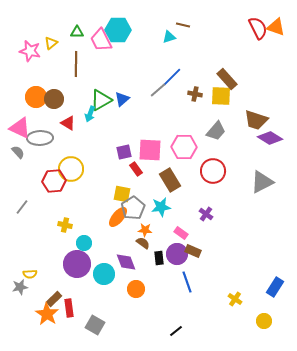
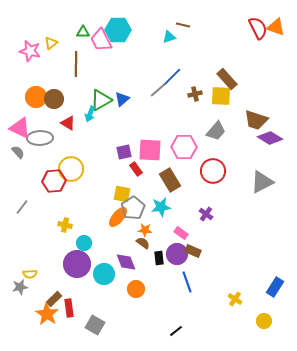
green triangle at (77, 32): moved 6 px right
brown cross at (195, 94): rotated 24 degrees counterclockwise
